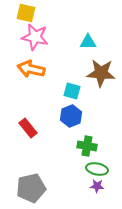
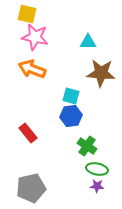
yellow square: moved 1 px right, 1 px down
orange arrow: moved 1 px right; rotated 8 degrees clockwise
cyan square: moved 1 px left, 5 px down
blue hexagon: rotated 15 degrees clockwise
red rectangle: moved 5 px down
green cross: rotated 24 degrees clockwise
